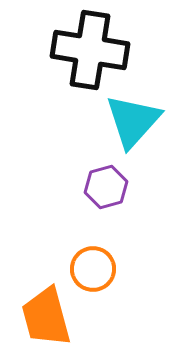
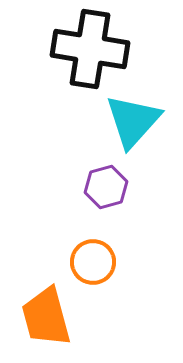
black cross: moved 1 px up
orange circle: moved 7 px up
